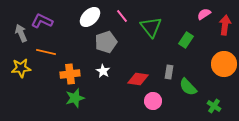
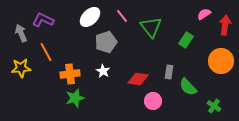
purple L-shape: moved 1 px right, 1 px up
orange line: rotated 48 degrees clockwise
orange circle: moved 3 px left, 3 px up
